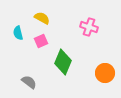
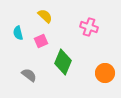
yellow semicircle: moved 3 px right, 2 px up; rotated 14 degrees clockwise
gray semicircle: moved 7 px up
